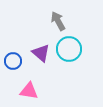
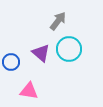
gray arrow: rotated 66 degrees clockwise
blue circle: moved 2 px left, 1 px down
